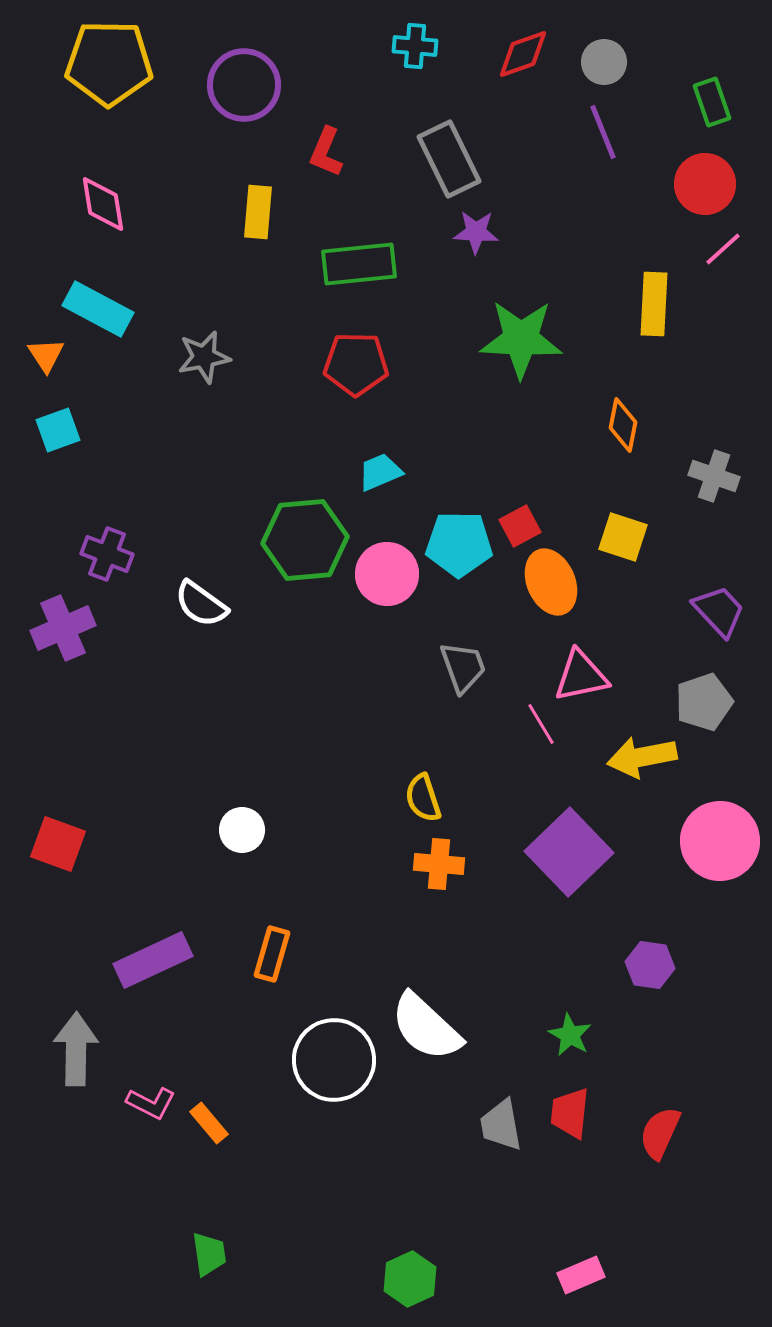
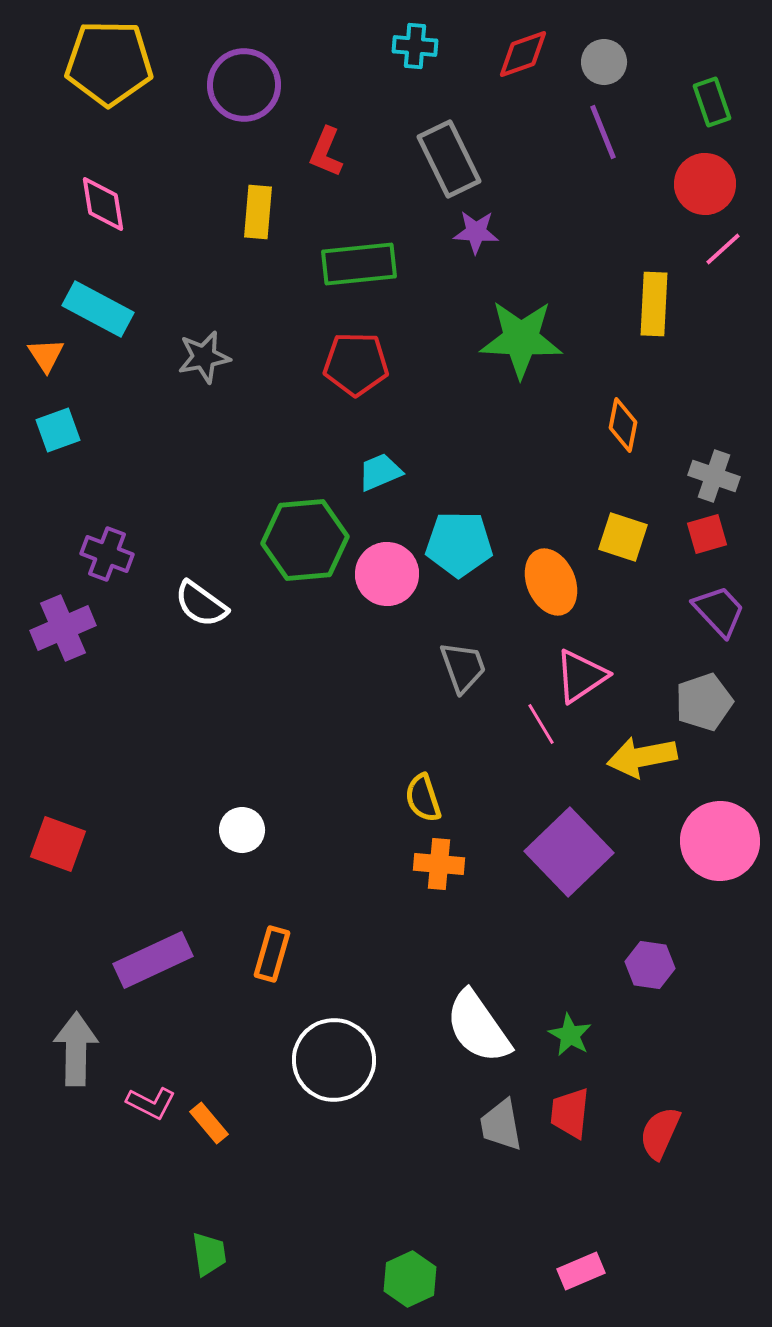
red square at (520, 526): moved 187 px right, 8 px down; rotated 12 degrees clockwise
pink triangle at (581, 676): rotated 22 degrees counterclockwise
white semicircle at (426, 1027): moved 52 px right; rotated 12 degrees clockwise
pink rectangle at (581, 1275): moved 4 px up
